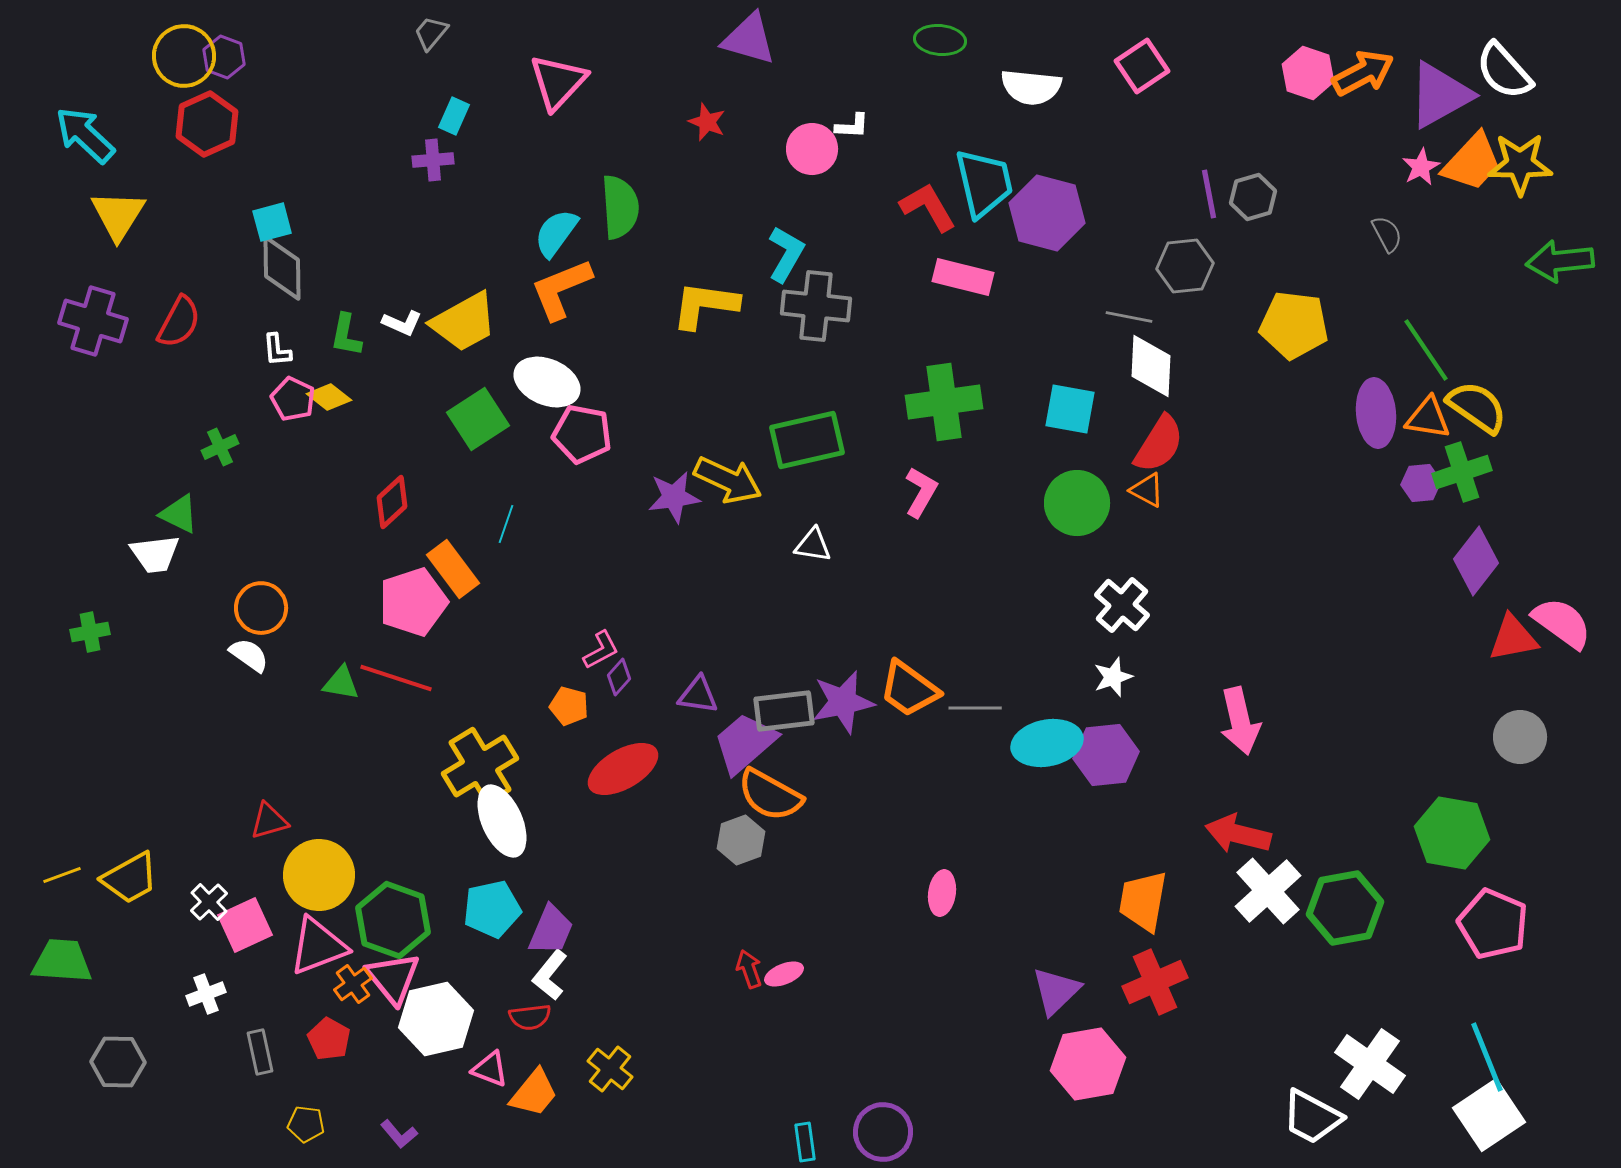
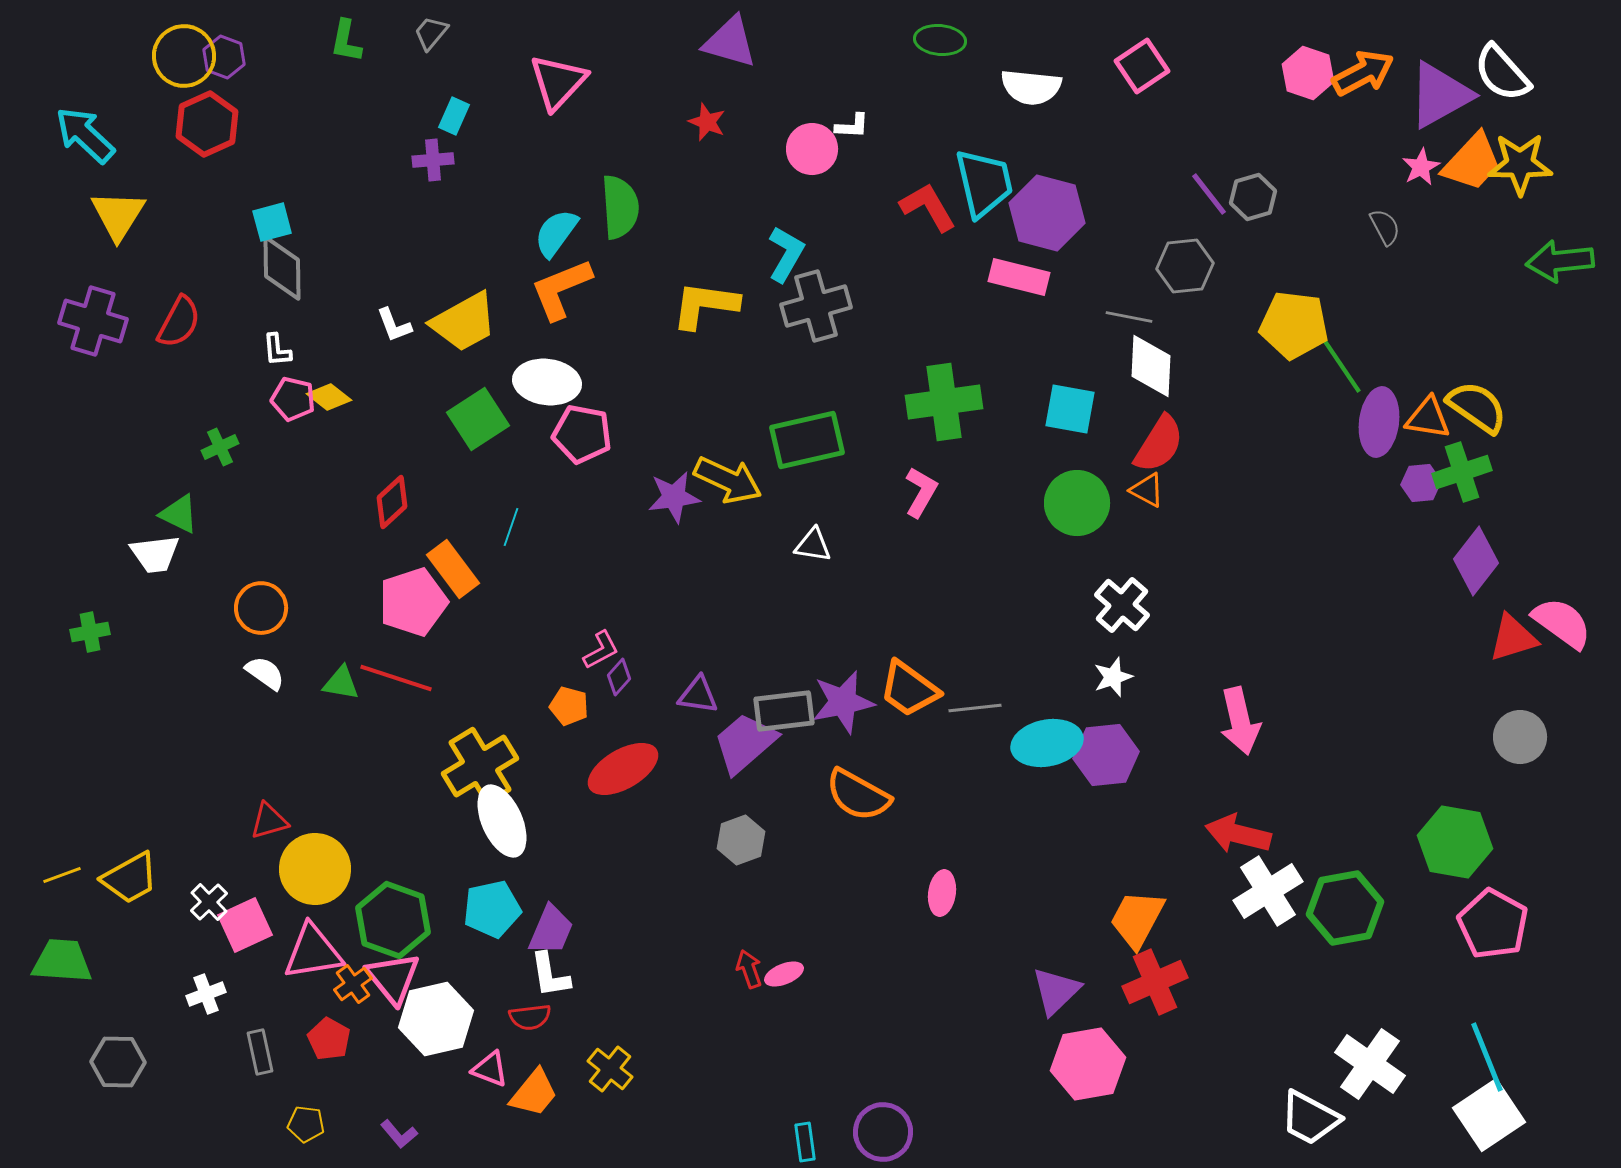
purple triangle at (749, 39): moved 19 px left, 3 px down
white semicircle at (1504, 71): moved 2 px left, 2 px down
purple line at (1209, 194): rotated 27 degrees counterclockwise
gray semicircle at (1387, 234): moved 2 px left, 7 px up
pink rectangle at (963, 277): moved 56 px right
gray cross at (816, 306): rotated 22 degrees counterclockwise
white L-shape at (402, 323): moved 8 px left, 2 px down; rotated 45 degrees clockwise
green L-shape at (346, 335): moved 294 px up
green line at (1426, 350): moved 87 px left, 12 px down
white ellipse at (547, 382): rotated 16 degrees counterclockwise
pink pentagon at (293, 399): rotated 12 degrees counterclockwise
purple ellipse at (1376, 413): moved 3 px right, 9 px down; rotated 12 degrees clockwise
cyan line at (506, 524): moved 5 px right, 3 px down
red triangle at (1513, 638): rotated 6 degrees counterclockwise
white semicircle at (249, 655): moved 16 px right, 18 px down
gray line at (975, 708): rotated 6 degrees counterclockwise
orange semicircle at (770, 795): moved 88 px right
green hexagon at (1452, 833): moved 3 px right, 9 px down
yellow circle at (319, 875): moved 4 px left, 6 px up
white cross at (1268, 891): rotated 10 degrees clockwise
orange trapezoid at (1143, 901): moved 6 px left, 18 px down; rotated 18 degrees clockwise
pink pentagon at (1493, 924): rotated 6 degrees clockwise
pink triangle at (318, 946): moved 5 px left, 6 px down; rotated 12 degrees clockwise
white L-shape at (550, 975): rotated 48 degrees counterclockwise
white trapezoid at (1312, 1117): moved 2 px left, 1 px down
